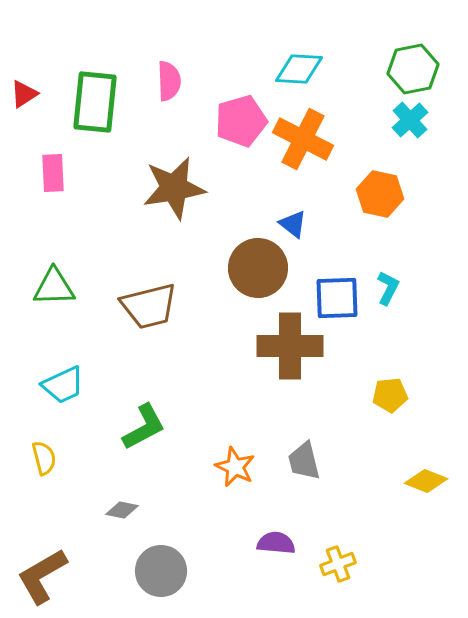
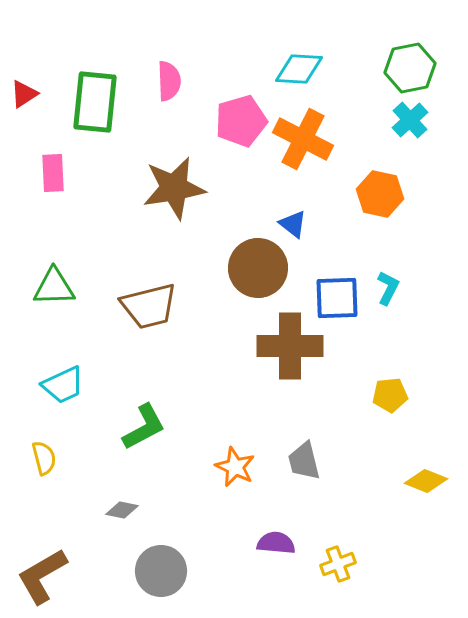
green hexagon: moved 3 px left, 1 px up
